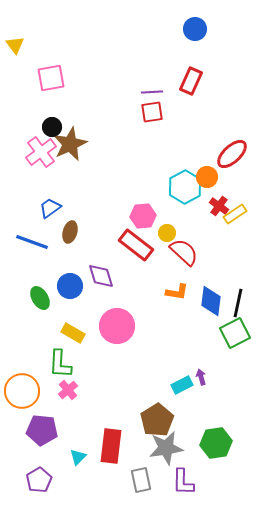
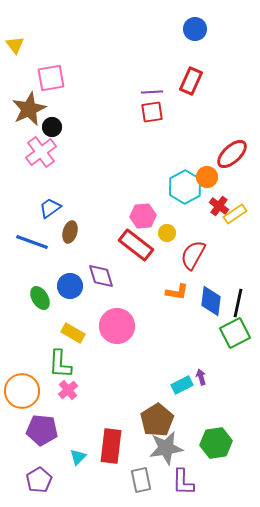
brown star at (70, 144): moved 41 px left, 35 px up
red semicircle at (184, 252): moved 9 px right, 3 px down; rotated 104 degrees counterclockwise
